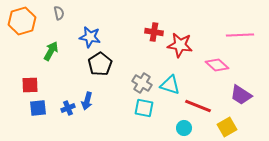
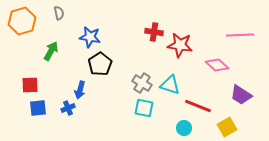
blue arrow: moved 7 px left, 11 px up
